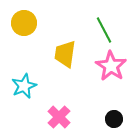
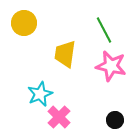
pink star: rotated 20 degrees counterclockwise
cyan star: moved 16 px right, 8 px down
black circle: moved 1 px right, 1 px down
